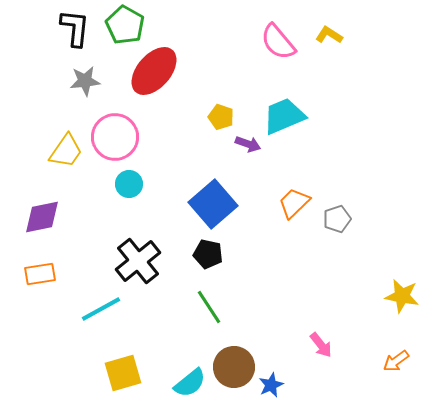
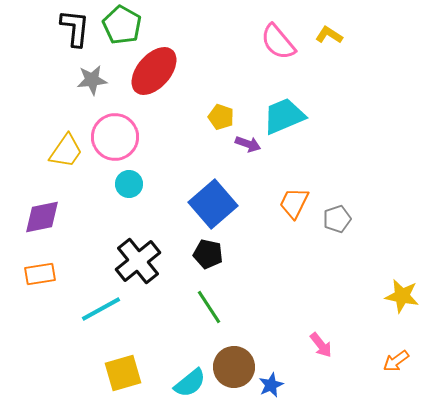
green pentagon: moved 3 px left
gray star: moved 7 px right, 1 px up
orange trapezoid: rotated 20 degrees counterclockwise
